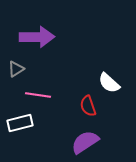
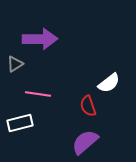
purple arrow: moved 3 px right, 2 px down
gray triangle: moved 1 px left, 5 px up
white semicircle: rotated 80 degrees counterclockwise
pink line: moved 1 px up
purple semicircle: rotated 8 degrees counterclockwise
